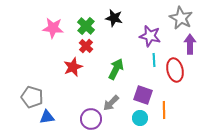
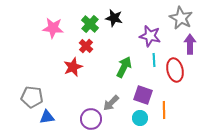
green cross: moved 4 px right, 2 px up
green arrow: moved 8 px right, 2 px up
gray pentagon: rotated 10 degrees counterclockwise
